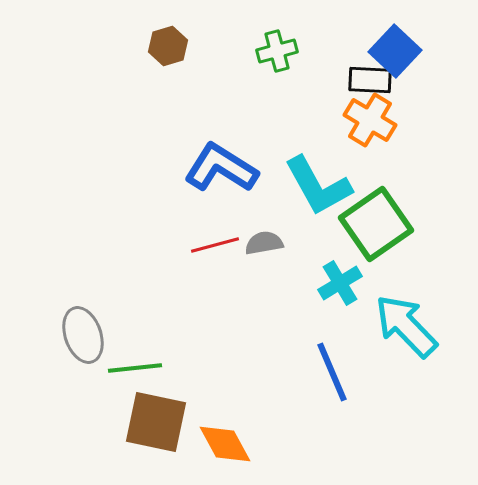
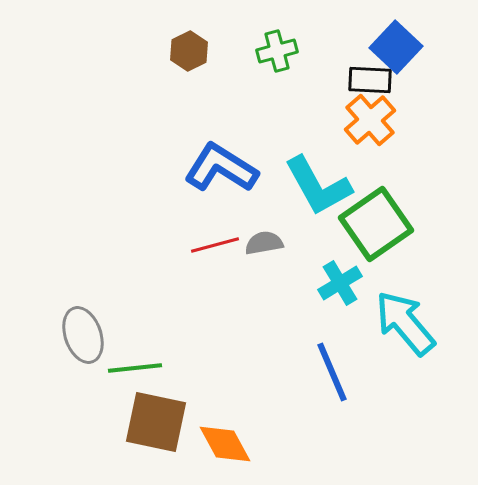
brown hexagon: moved 21 px right, 5 px down; rotated 9 degrees counterclockwise
blue square: moved 1 px right, 4 px up
orange cross: rotated 18 degrees clockwise
cyan arrow: moved 1 px left, 3 px up; rotated 4 degrees clockwise
